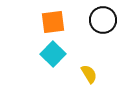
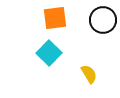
orange square: moved 2 px right, 4 px up
cyan square: moved 4 px left, 1 px up
